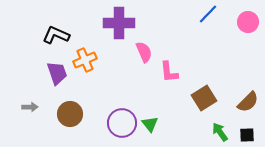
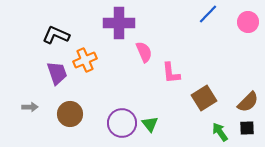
pink L-shape: moved 2 px right, 1 px down
black square: moved 7 px up
